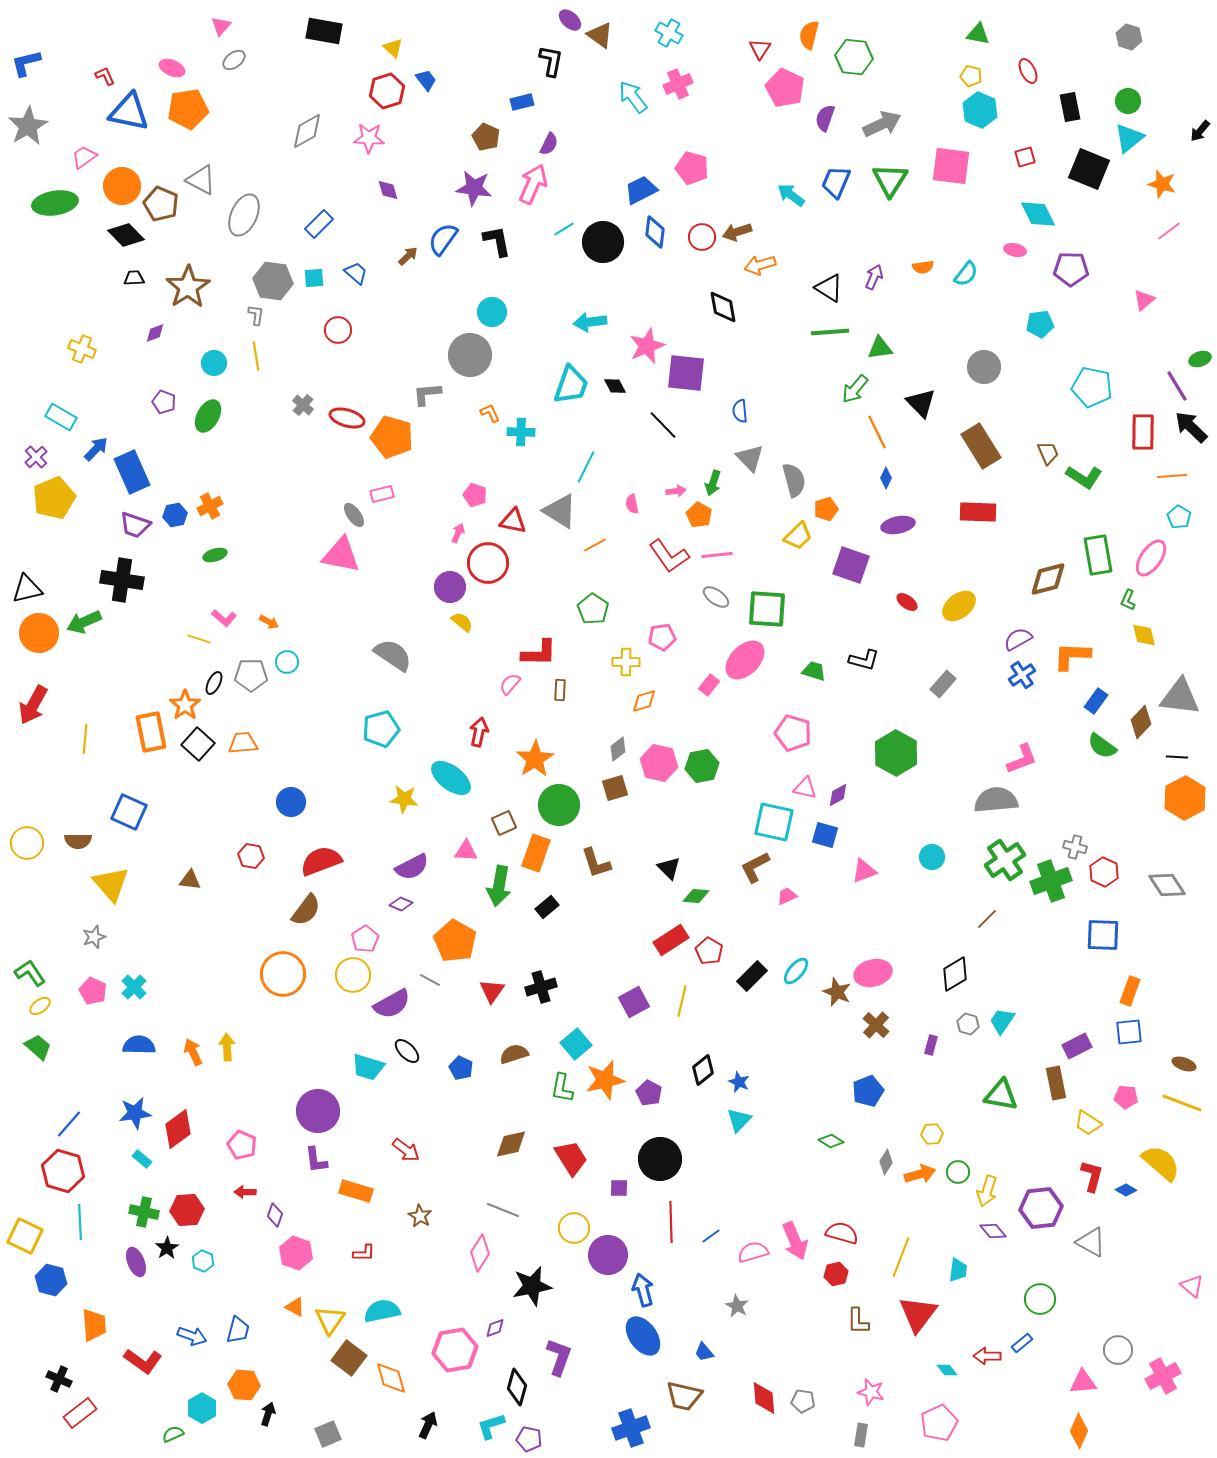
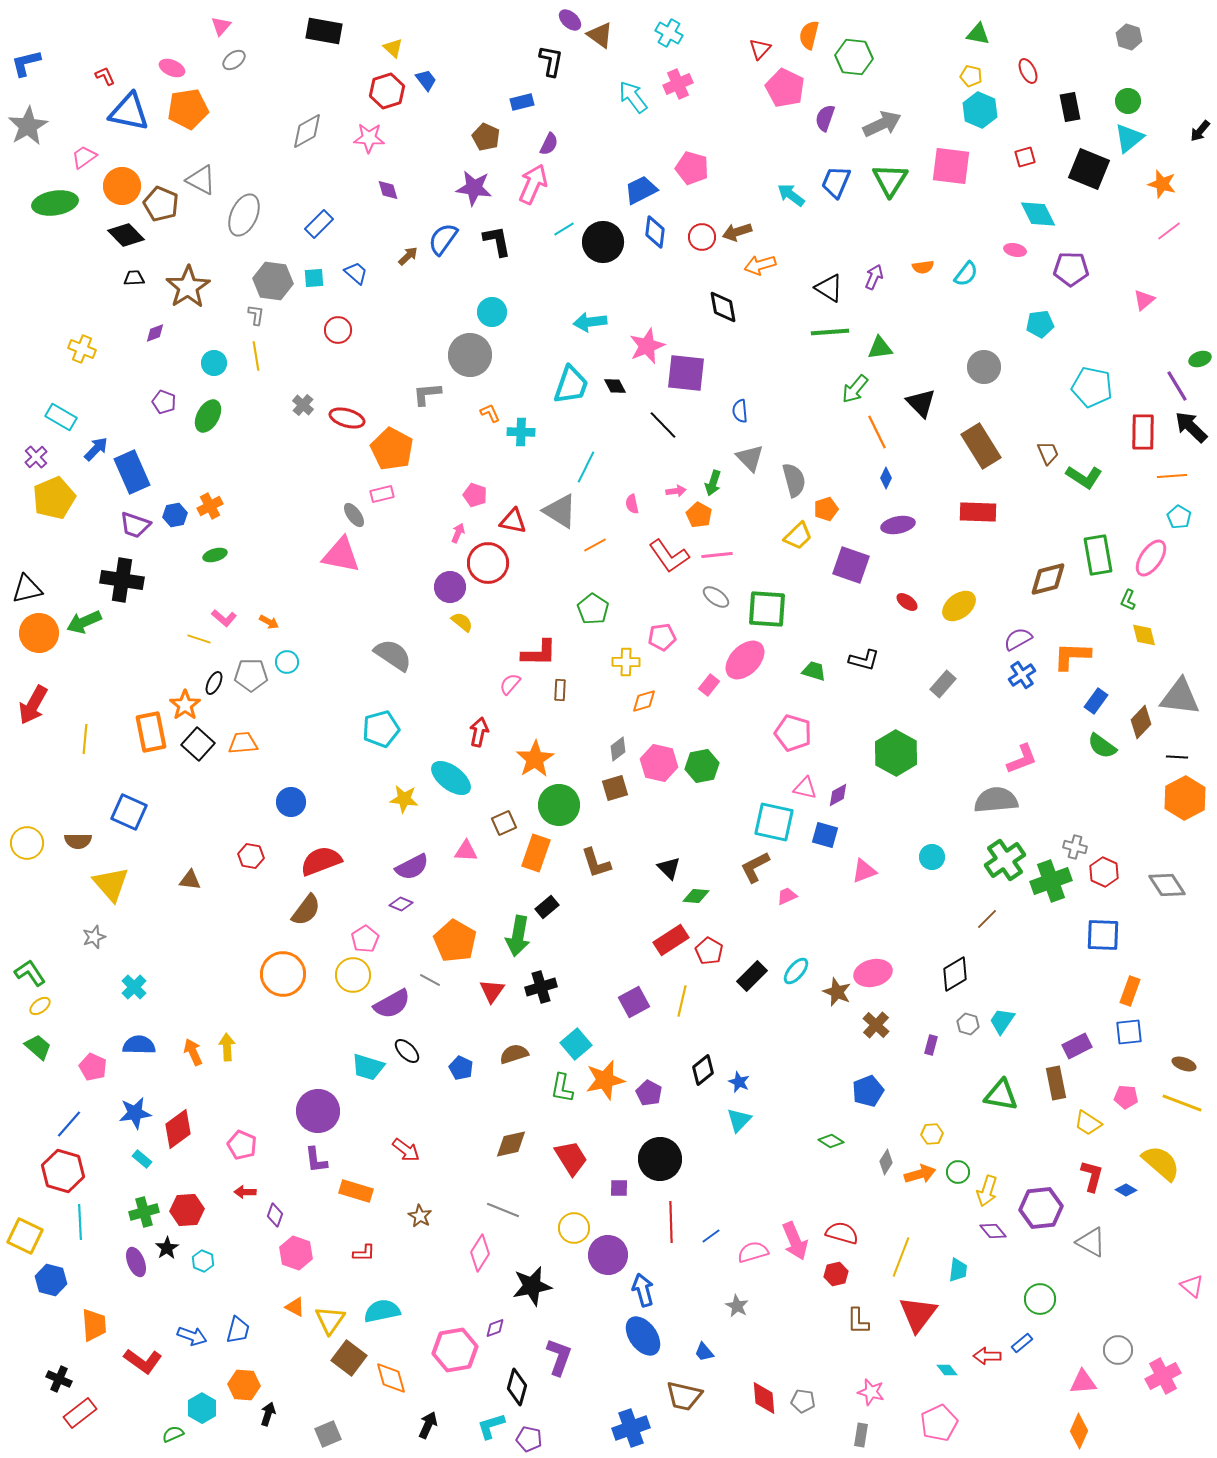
red triangle at (760, 49): rotated 10 degrees clockwise
orange pentagon at (392, 437): moved 12 px down; rotated 12 degrees clockwise
green arrow at (499, 886): moved 19 px right, 50 px down
pink pentagon at (93, 991): moved 76 px down
green cross at (144, 1212): rotated 28 degrees counterclockwise
